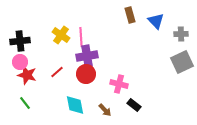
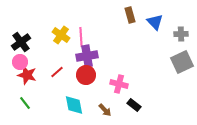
blue triangle: moved 1 px left, 1 px down
black cross: moved 1 px right, 1 px down; rotated 30 degrees counterclockwise
red circle: moved 1 px down
cyan diamond: moved 1 px left
